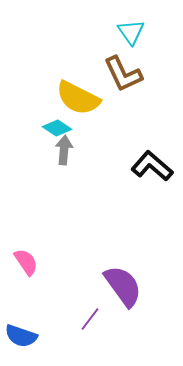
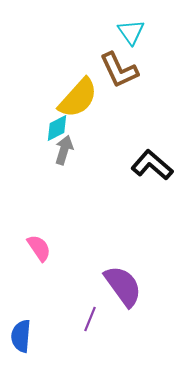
brown L-shape: moved 4 px left, 4 px up
yellow semicircle: rotated 75 degrees counterclockwise
cyan diamond: rotated 60 degrees counterclockwise
gray arrow: rotated 12 degrees clockwise
black L-shape: moved 1 px up
pink semicircle: moved 13 px right, 14 px up
purple line: rotated 15 degrees counterclockwise
blue semicircle: rotated 76 degrees clockwise
